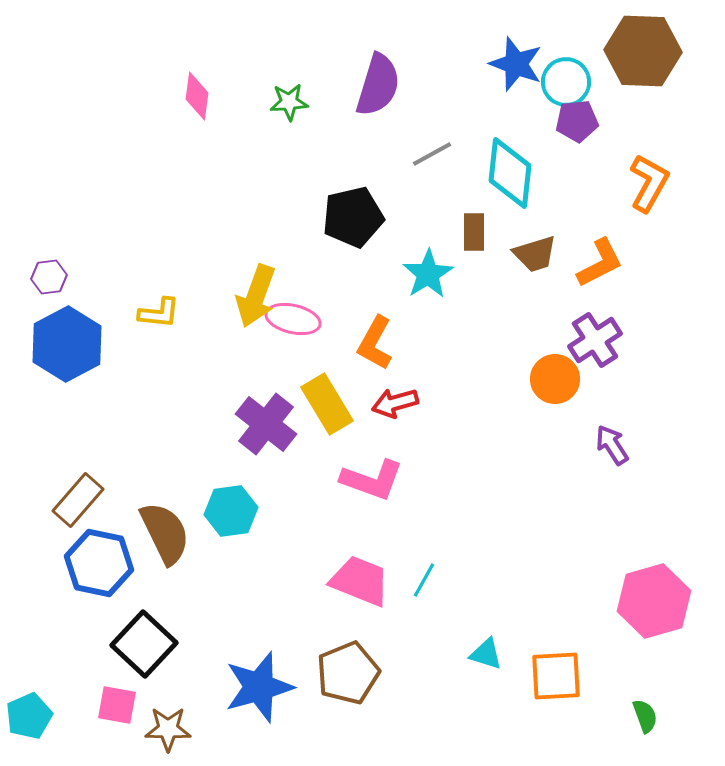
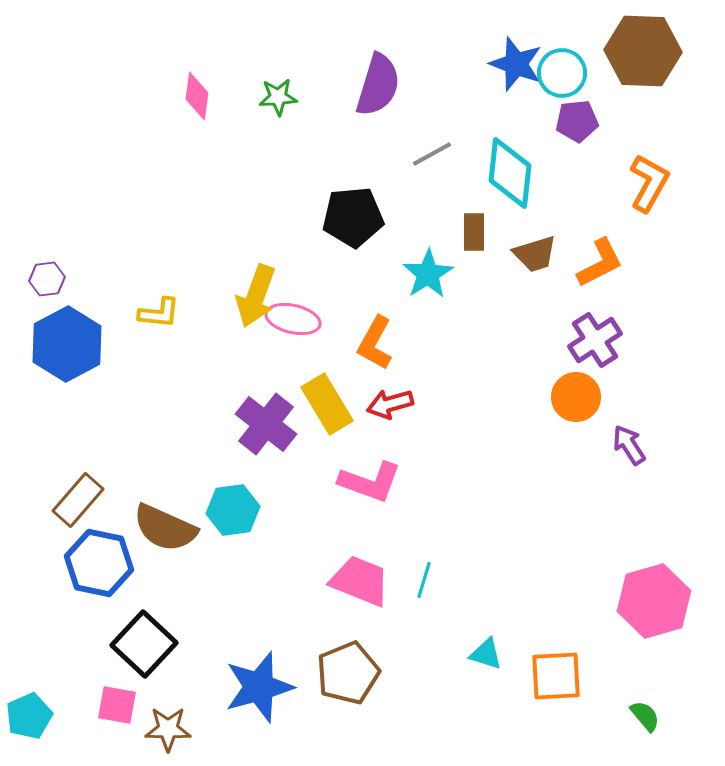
cyan circle at (566, 82): moved 4 px left, 9 px up
green star at (289, 102): moved 11 px left, 5 px up
black pentagon at (353, 217): rotated 8 degrees clockwise
purple hexagon at (49, 277): moved 2 px left, 2 px down
orange circle at (555, 379): moved 21 px right, 18 px down
red arrow at (395, 403): moved 5 px left, 1 px down
purple arrow at (612, 445): moved 17 px right
pink L-shape at (372, 480): moved 2 px left, 2 px down
cyan hexagon at (231, 511): moved 2 px right, 1 px up
brown semicircle at (165, 533): moved 5 px up; rotated 140 degrees clockwise
cyan line at (424, 580): rotated 12 degrees counterclockwise
green semicircle at (645, 716): rotated 20 degrees counterclockwise
